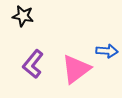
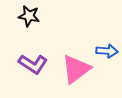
black star: moved 6 px right
purple L-shape: rotated 96 degrees counterclockwise
